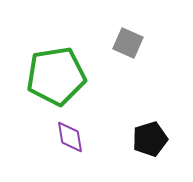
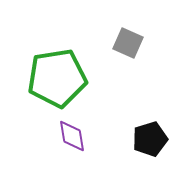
green pentagon: moved 1 px right, 2 px down
purple diamond: moved 2 px right, 1 px up
